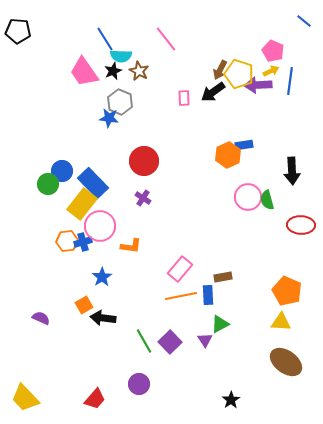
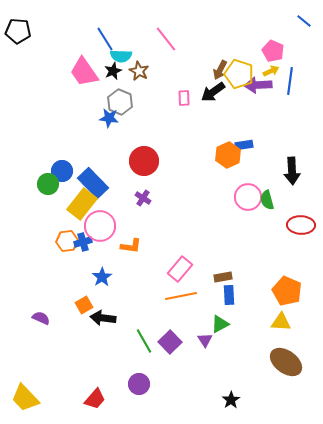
blue rectangle at (208, 295): moved 21 px right
